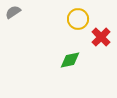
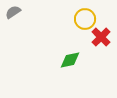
yellow circle: moved 7 px right
